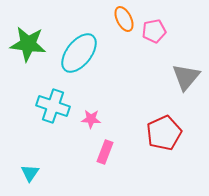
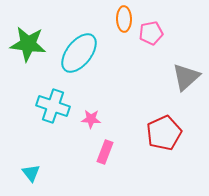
orange ellipse: rotated 25 degrees clockwise
pink pentagon: moved 3 px left, 2 px down
gray triangle: rotated 8 degrees clockwise
cyan triangle: moved 1 px right; rotated 12 degrees counterclockwise
